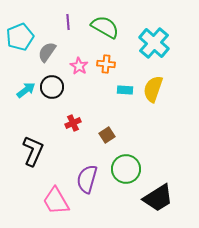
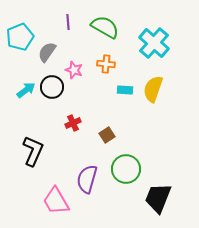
pink star: moved 5 px left, 4 px down; rotated 12 degrees counterclockwise
black trapezoid: rotated 144 degrees clockwise
